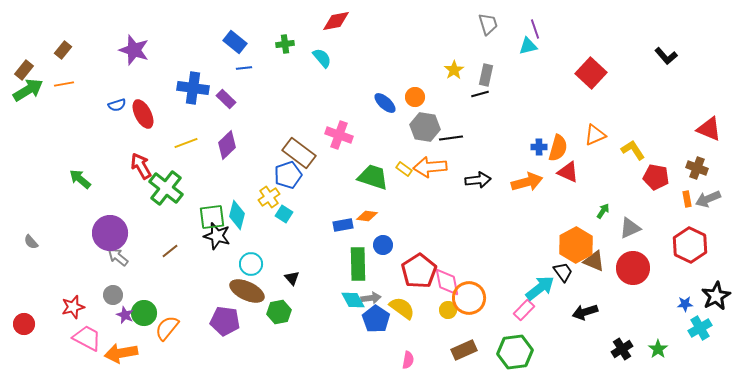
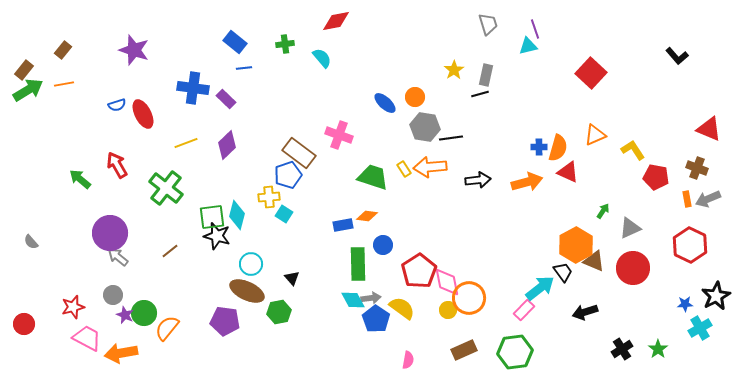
black L-shape at (666, 56): moved 11 px right
red arrow at (141, 166): moved 24 px left, 1 px up
yellow rectangle at (404, 169): rotated 21 degrees clockwise
yellow cross at (269, 197): rotated 30 degrees clockwise
